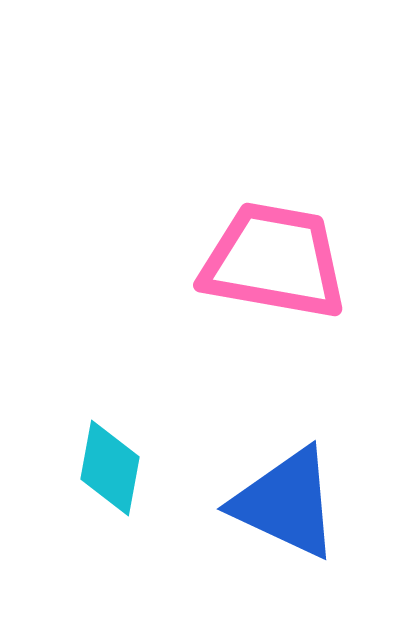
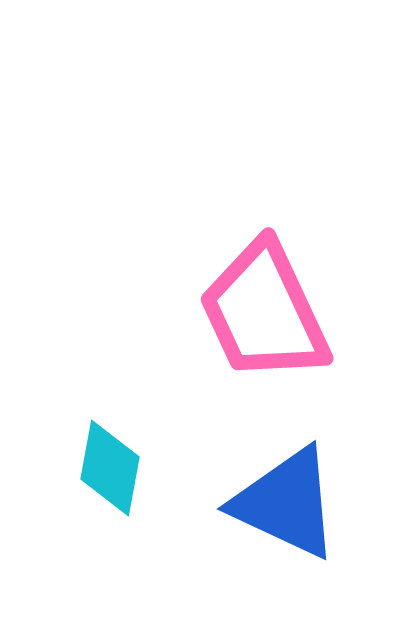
pink trapezoid: moved 10 px left, 51 px down; rotated 125 degrees counterclockwise
